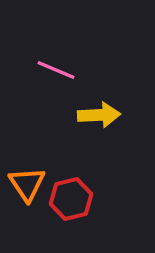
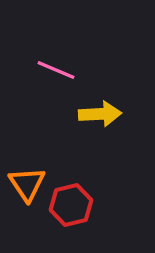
yellow arrow: moved 1 px right, 1 px up
red hexagon: moved 6 px down
